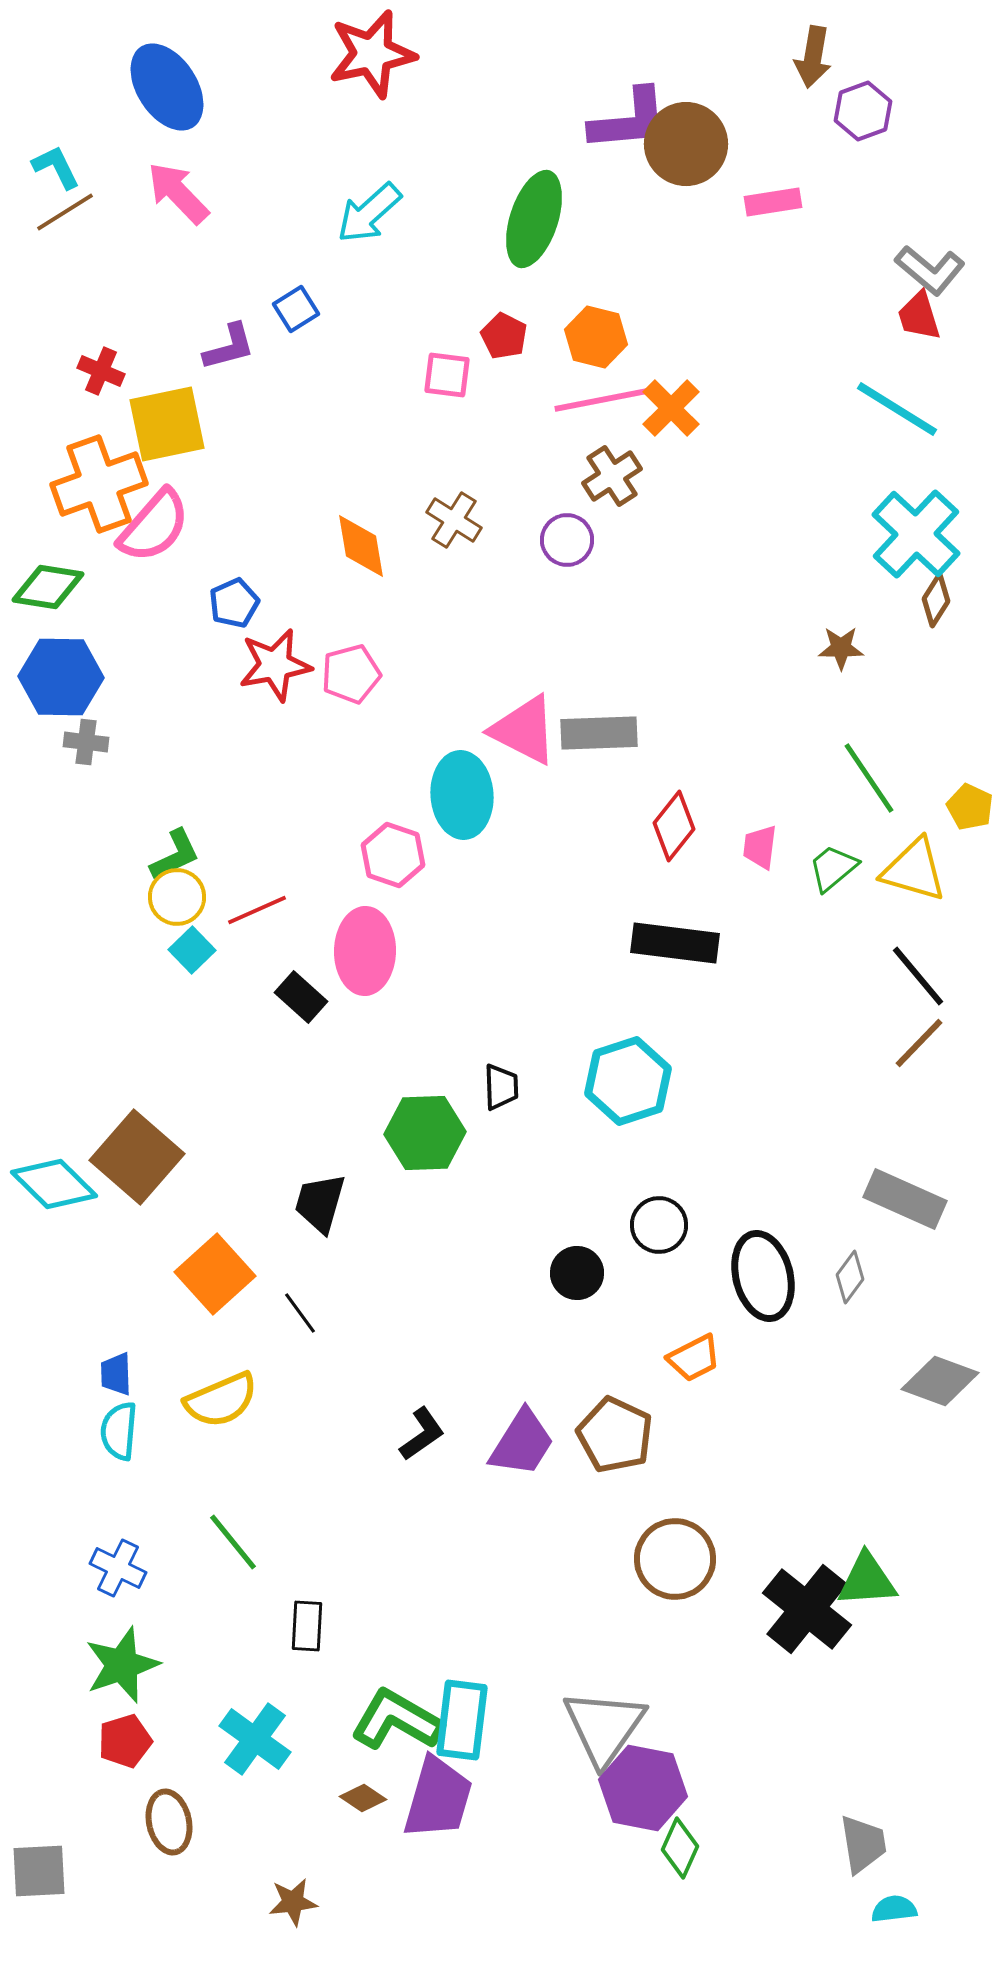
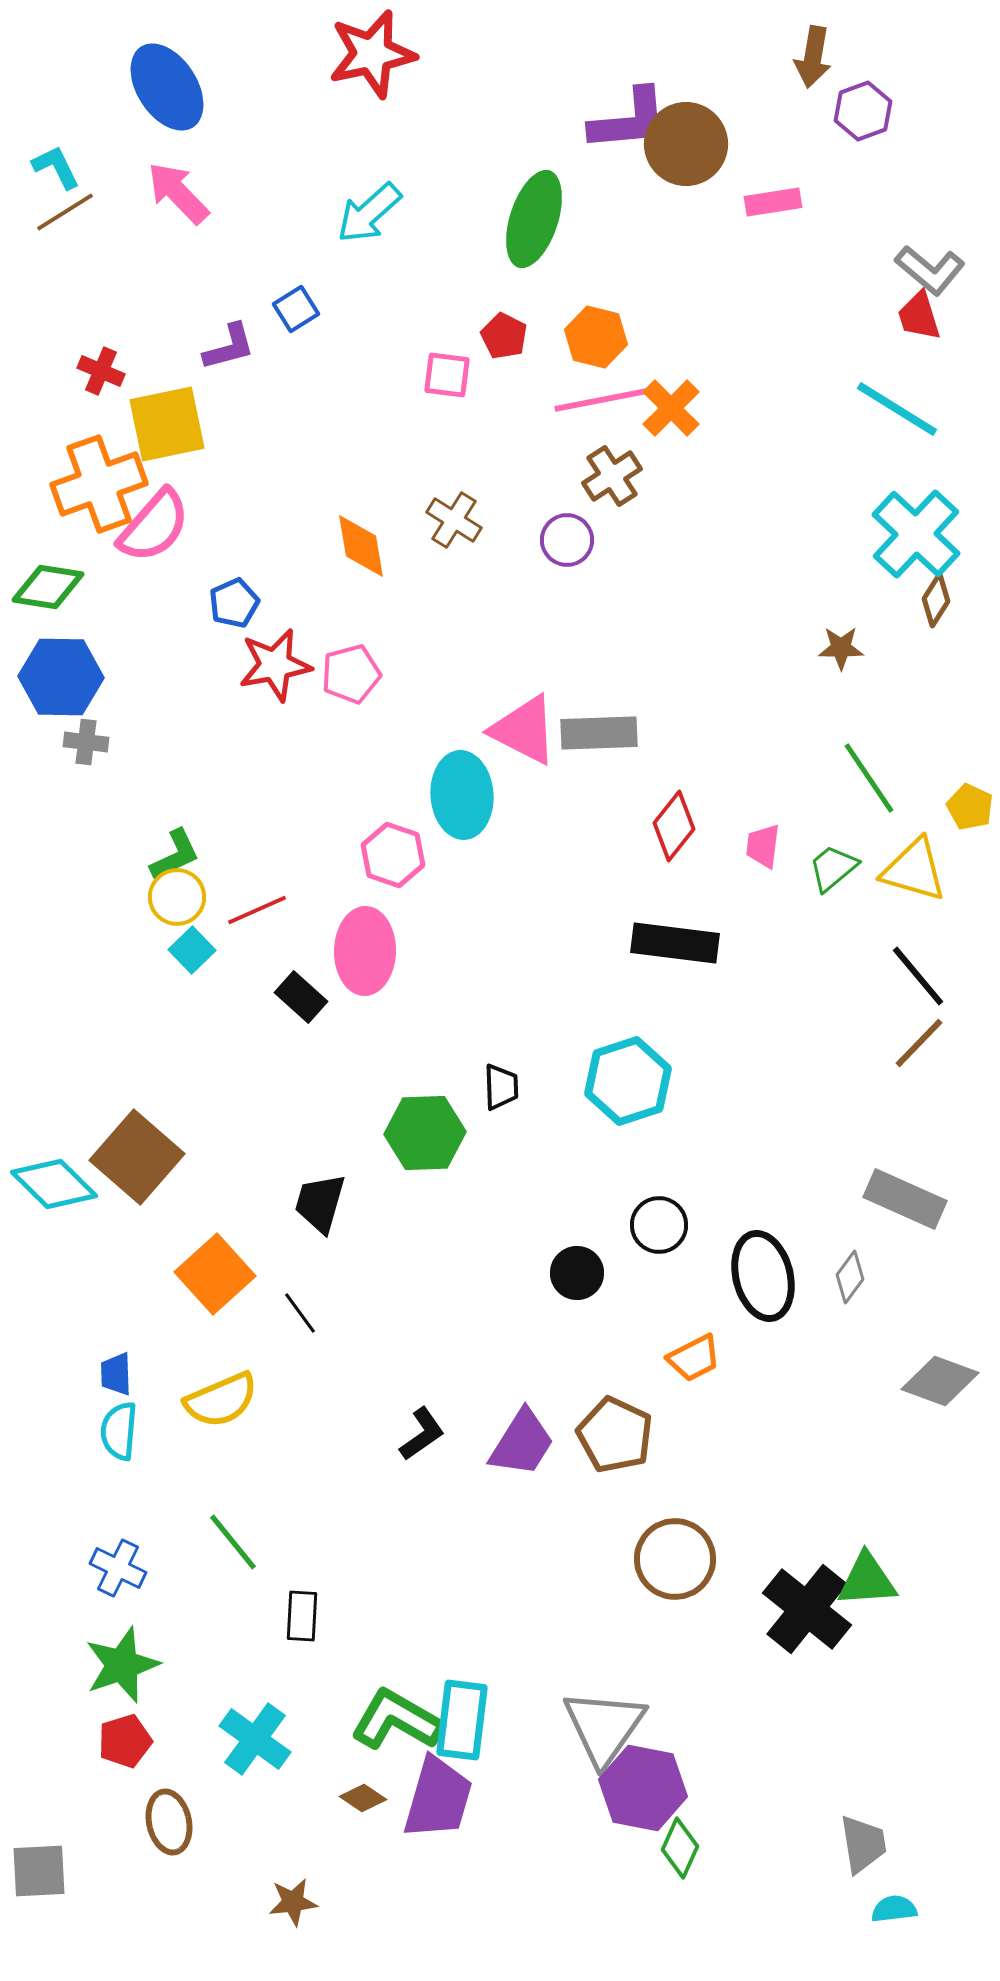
pink trapezoid at (760, 847): moved 3 px right, 1 px up
black rectangle at (307, 1626): moved 5 px left, 10 px up
